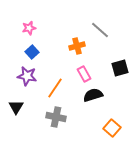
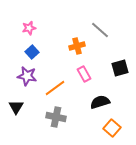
orange line: rotated 20 degrees clockwise
black semicircle: moved 7 px right, 7 px down
